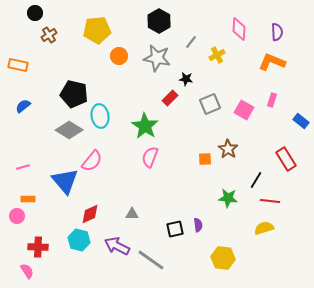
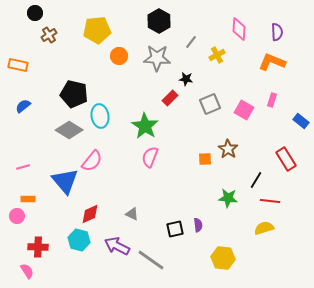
gray star at (157, 58): rotated 8 degrees counterclockwise
gray triangle at (132, 214): rotated 24 degrees clockwise
